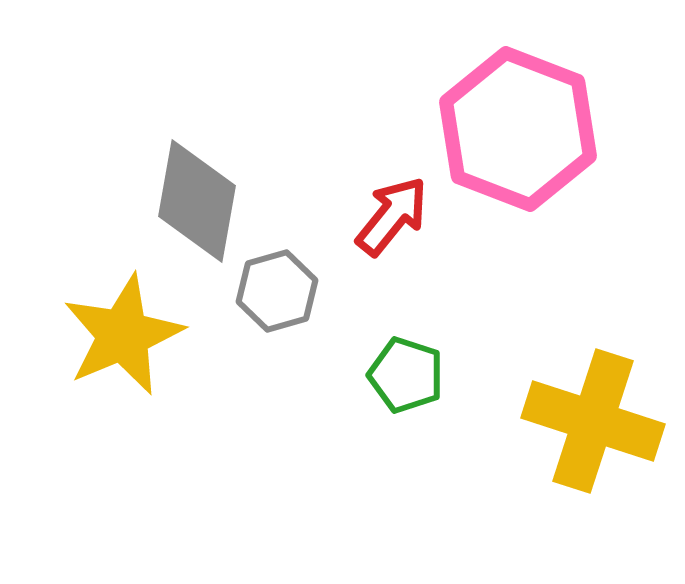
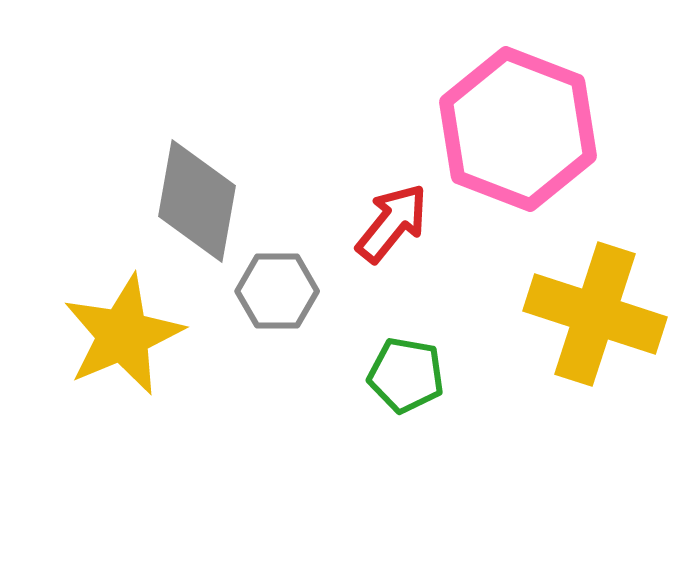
red arrow: moved 7 px down
gray hexagon: rotated 16 degrees clockwise
green pentagon: rotated 8 degrees counterclockwise
yellow cross: moved 2 px right, 107 px up
